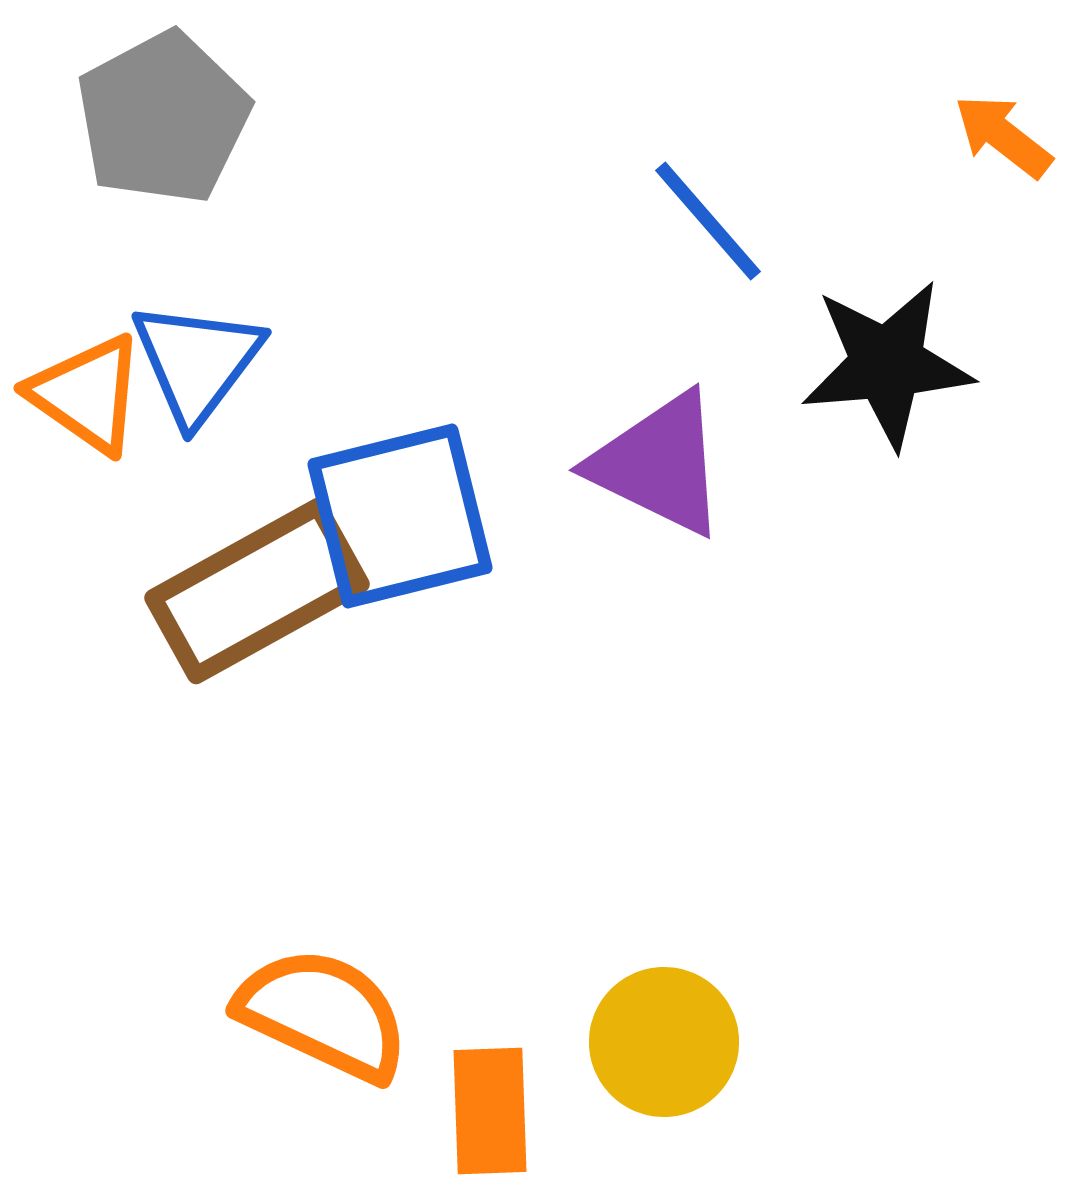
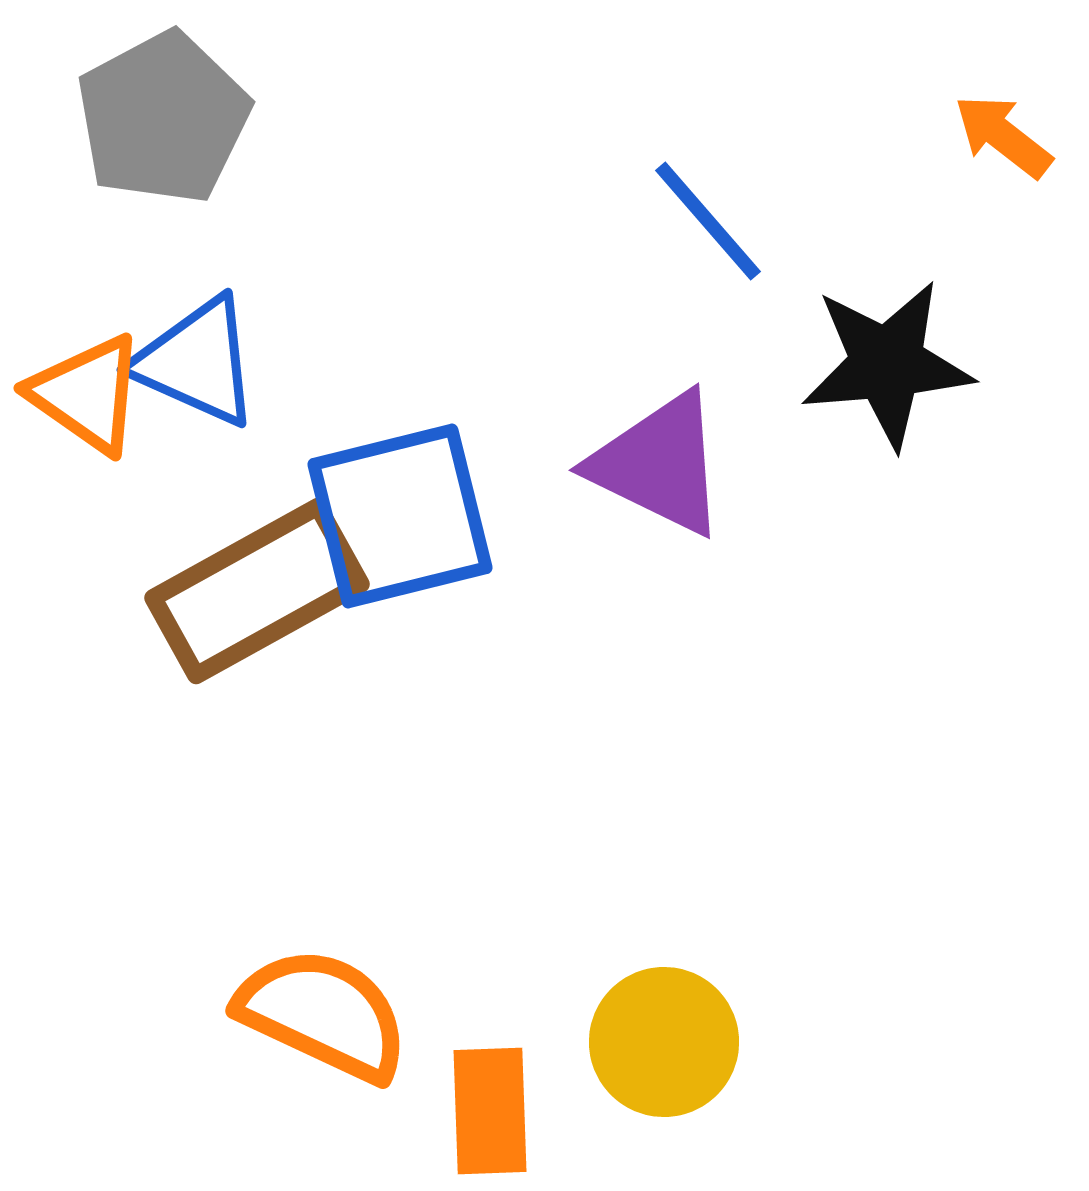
blue triangle: rotated 43 degrees counterclockwise
